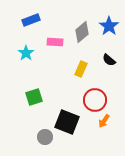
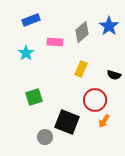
black semicircle: moved 5 px right, 15 px down; rotated 24 degrees counterclockwise
